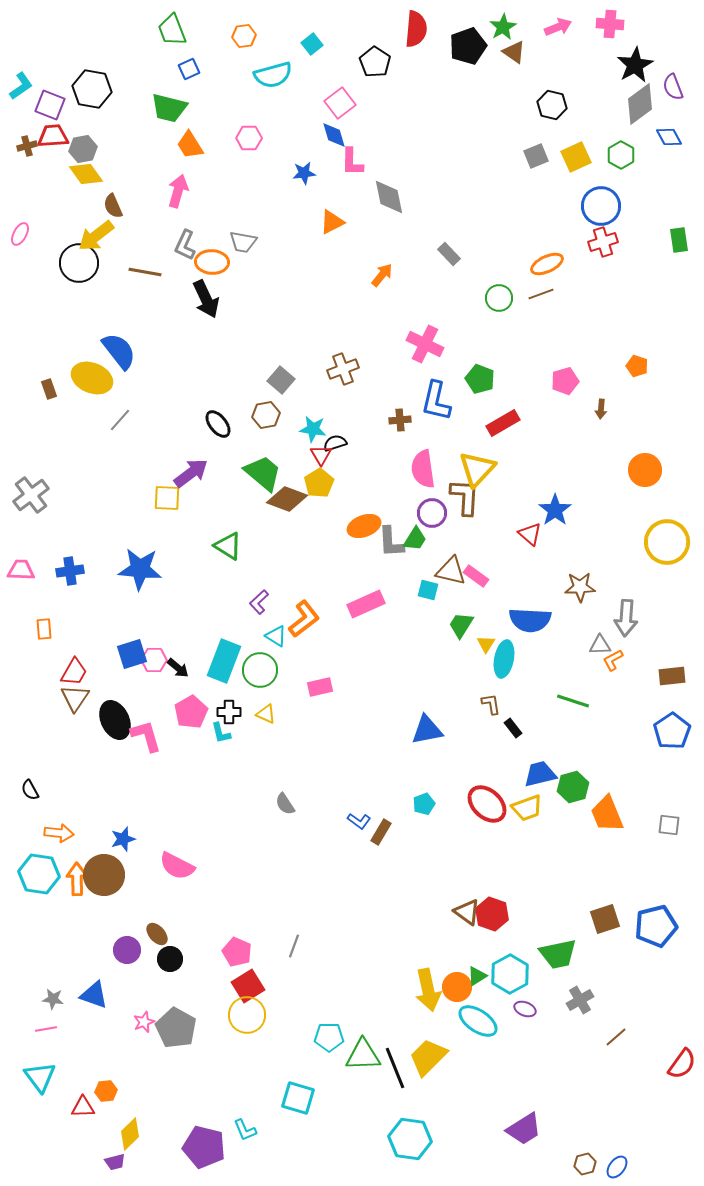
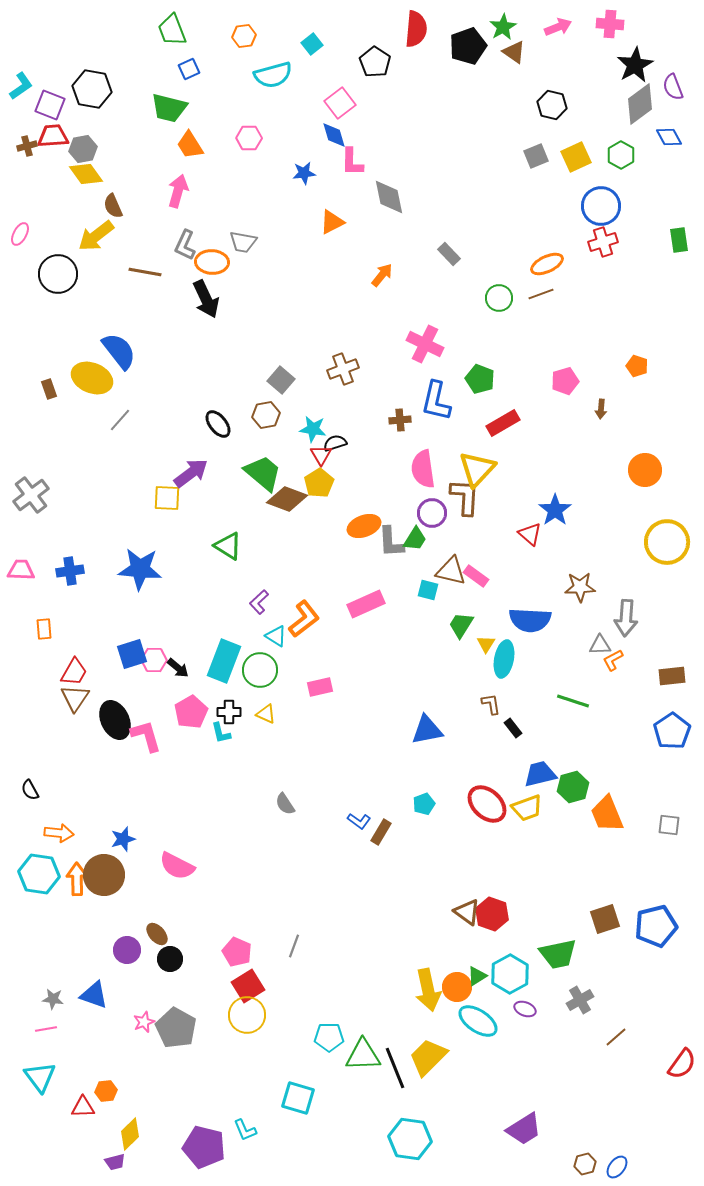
black circle at (79, 263): moved 21 px left, 11 px down
